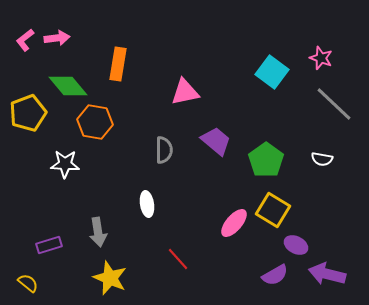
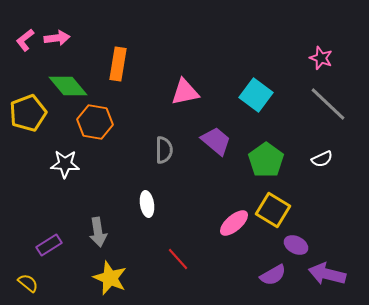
cyan square: moved 16 px left, 23 px down
gray line: moved 6 px left
white semicircle: rotated 35 degrees counterclockwise
pink ellipse: rotated 8 degrees clockwise
purple rectangle: rotated 15 degrees counterclockwise
purple semicircle: moved 2 px left
